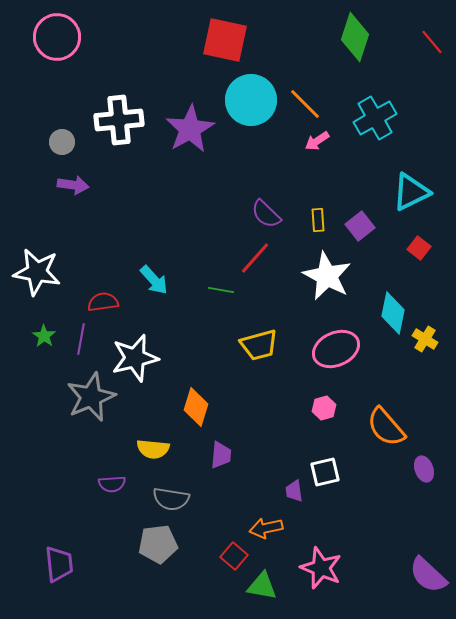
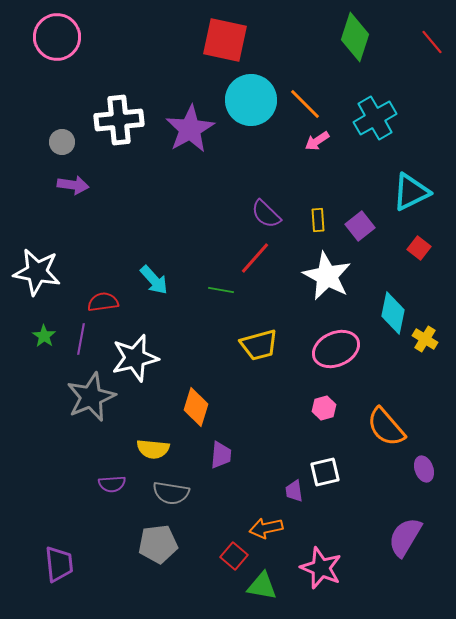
gray semicircle at (171, 499): moved 6 px up
purple semicircle at (428, 575): moved 23 px left, 38 px up; rotated 78 degrees clockwise
